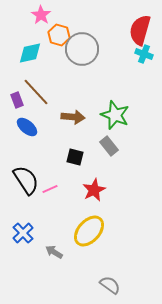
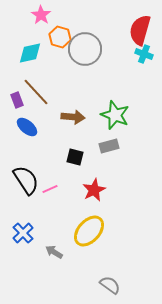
orange hexagon: moved 1 px right, 2 px down
gray circle: moved 3 px right
gray rectangle: rotated 66 degrees counterclockwise
